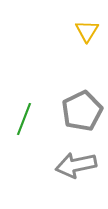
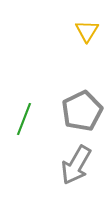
gray arrow: rotated 48 degrees counterclockwise
